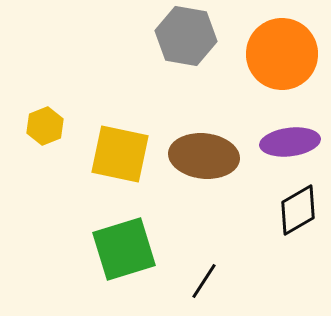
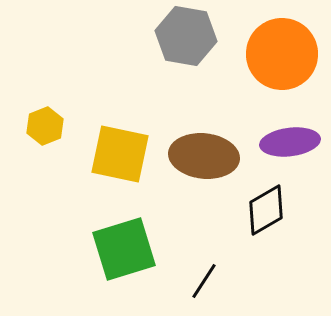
black diamond: moved 32 px left
